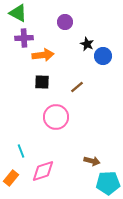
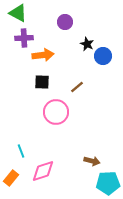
pink circle: moved 5 px up
